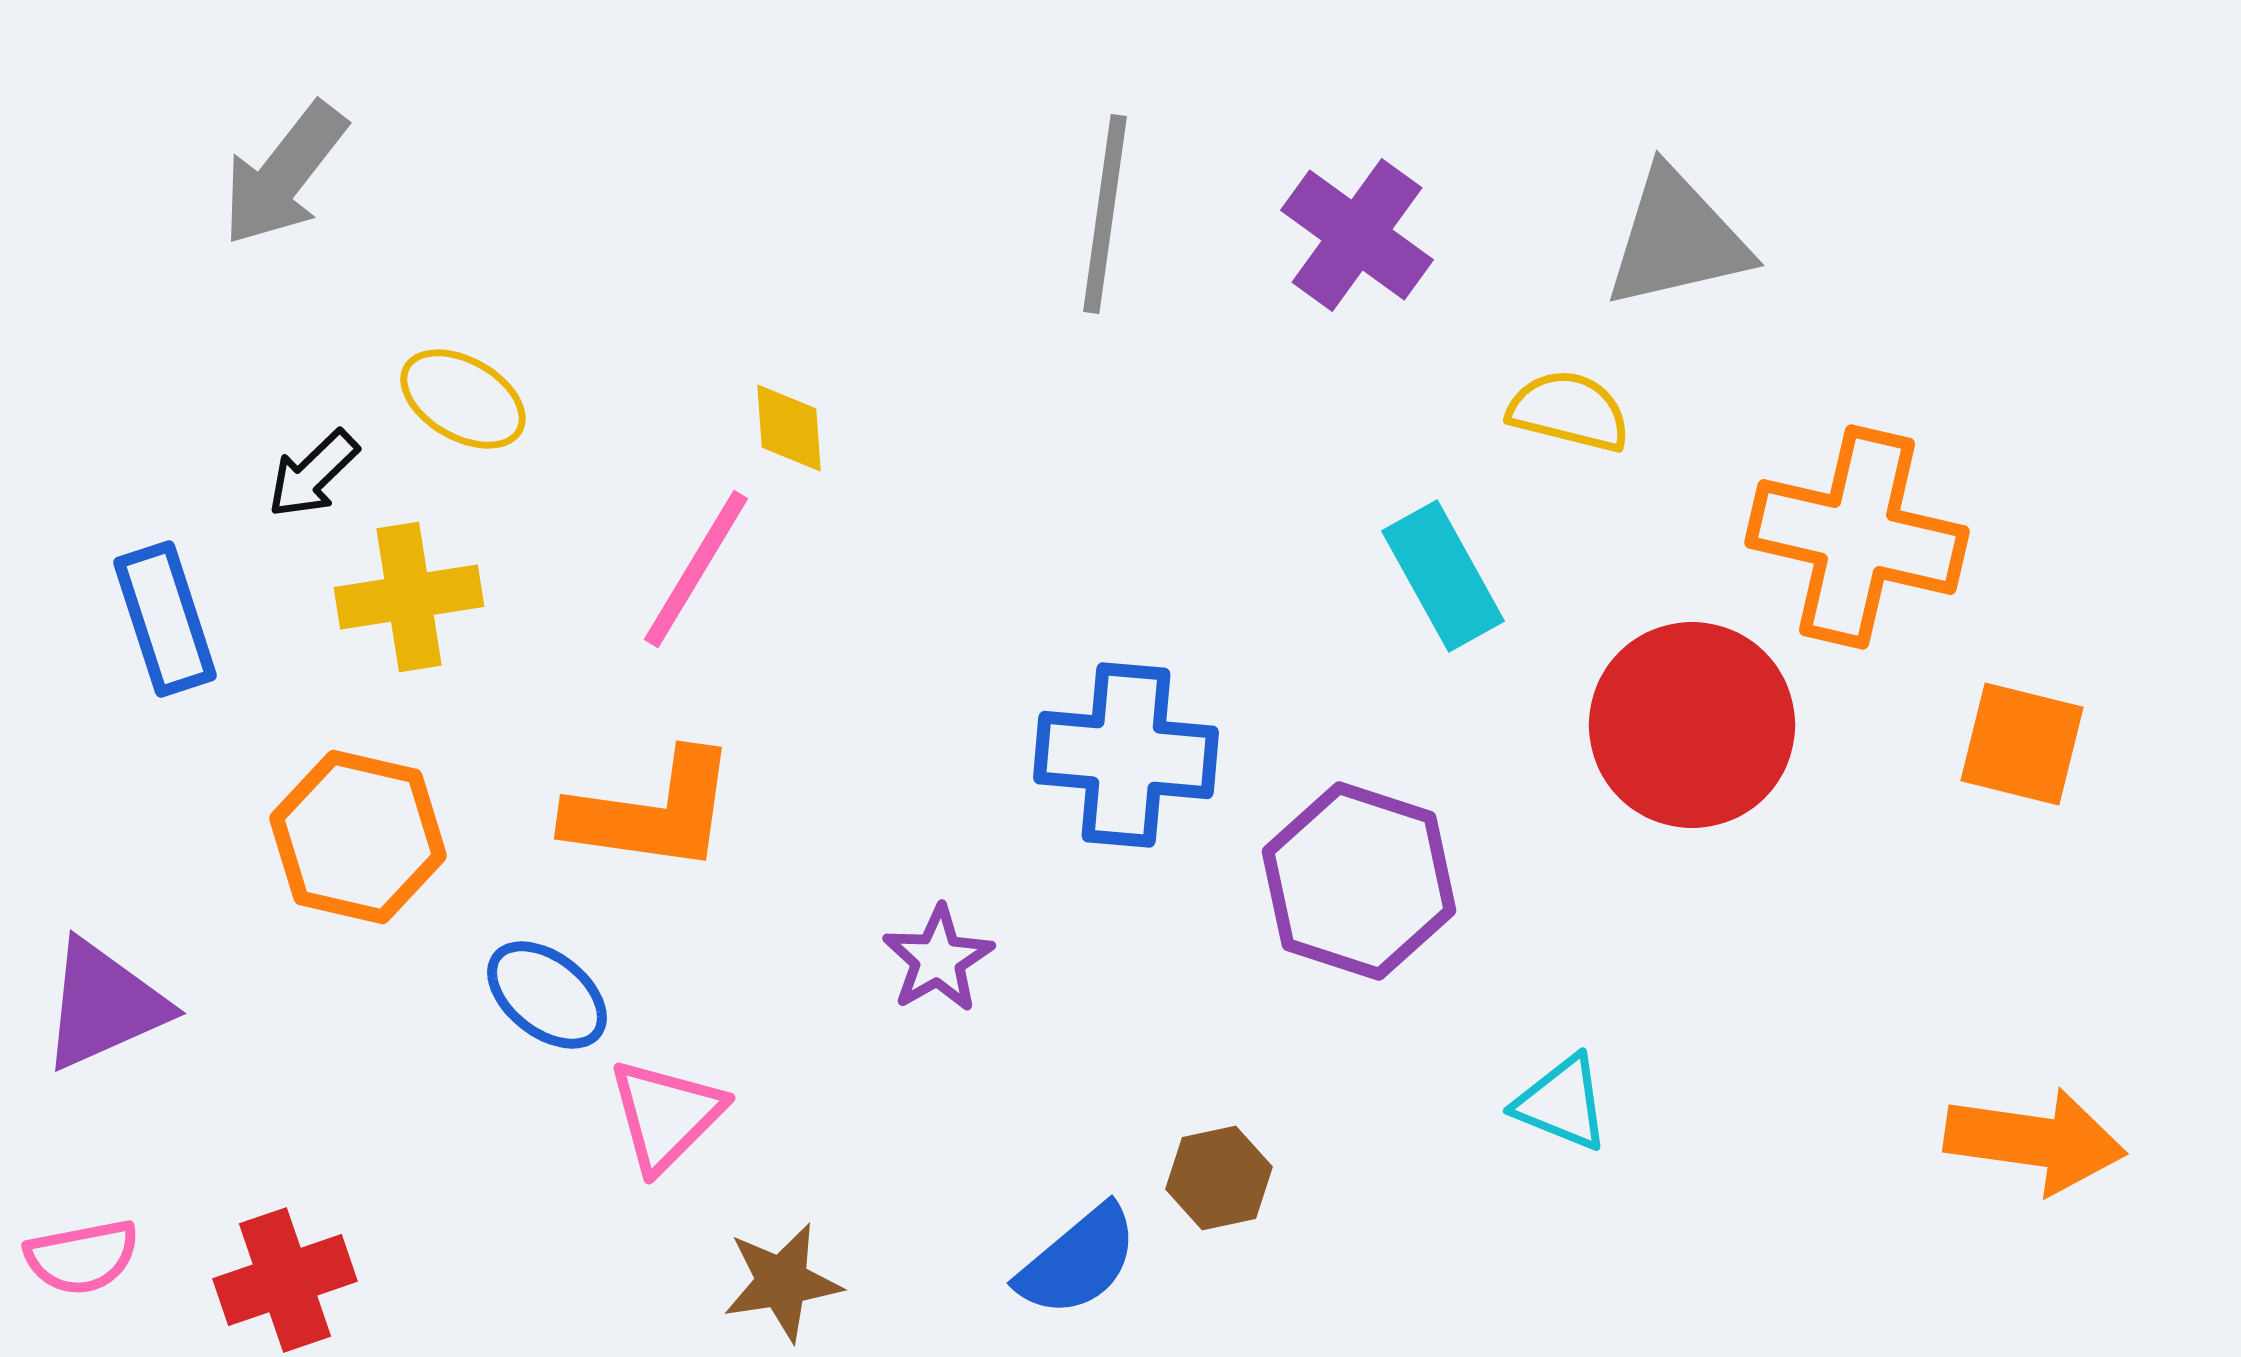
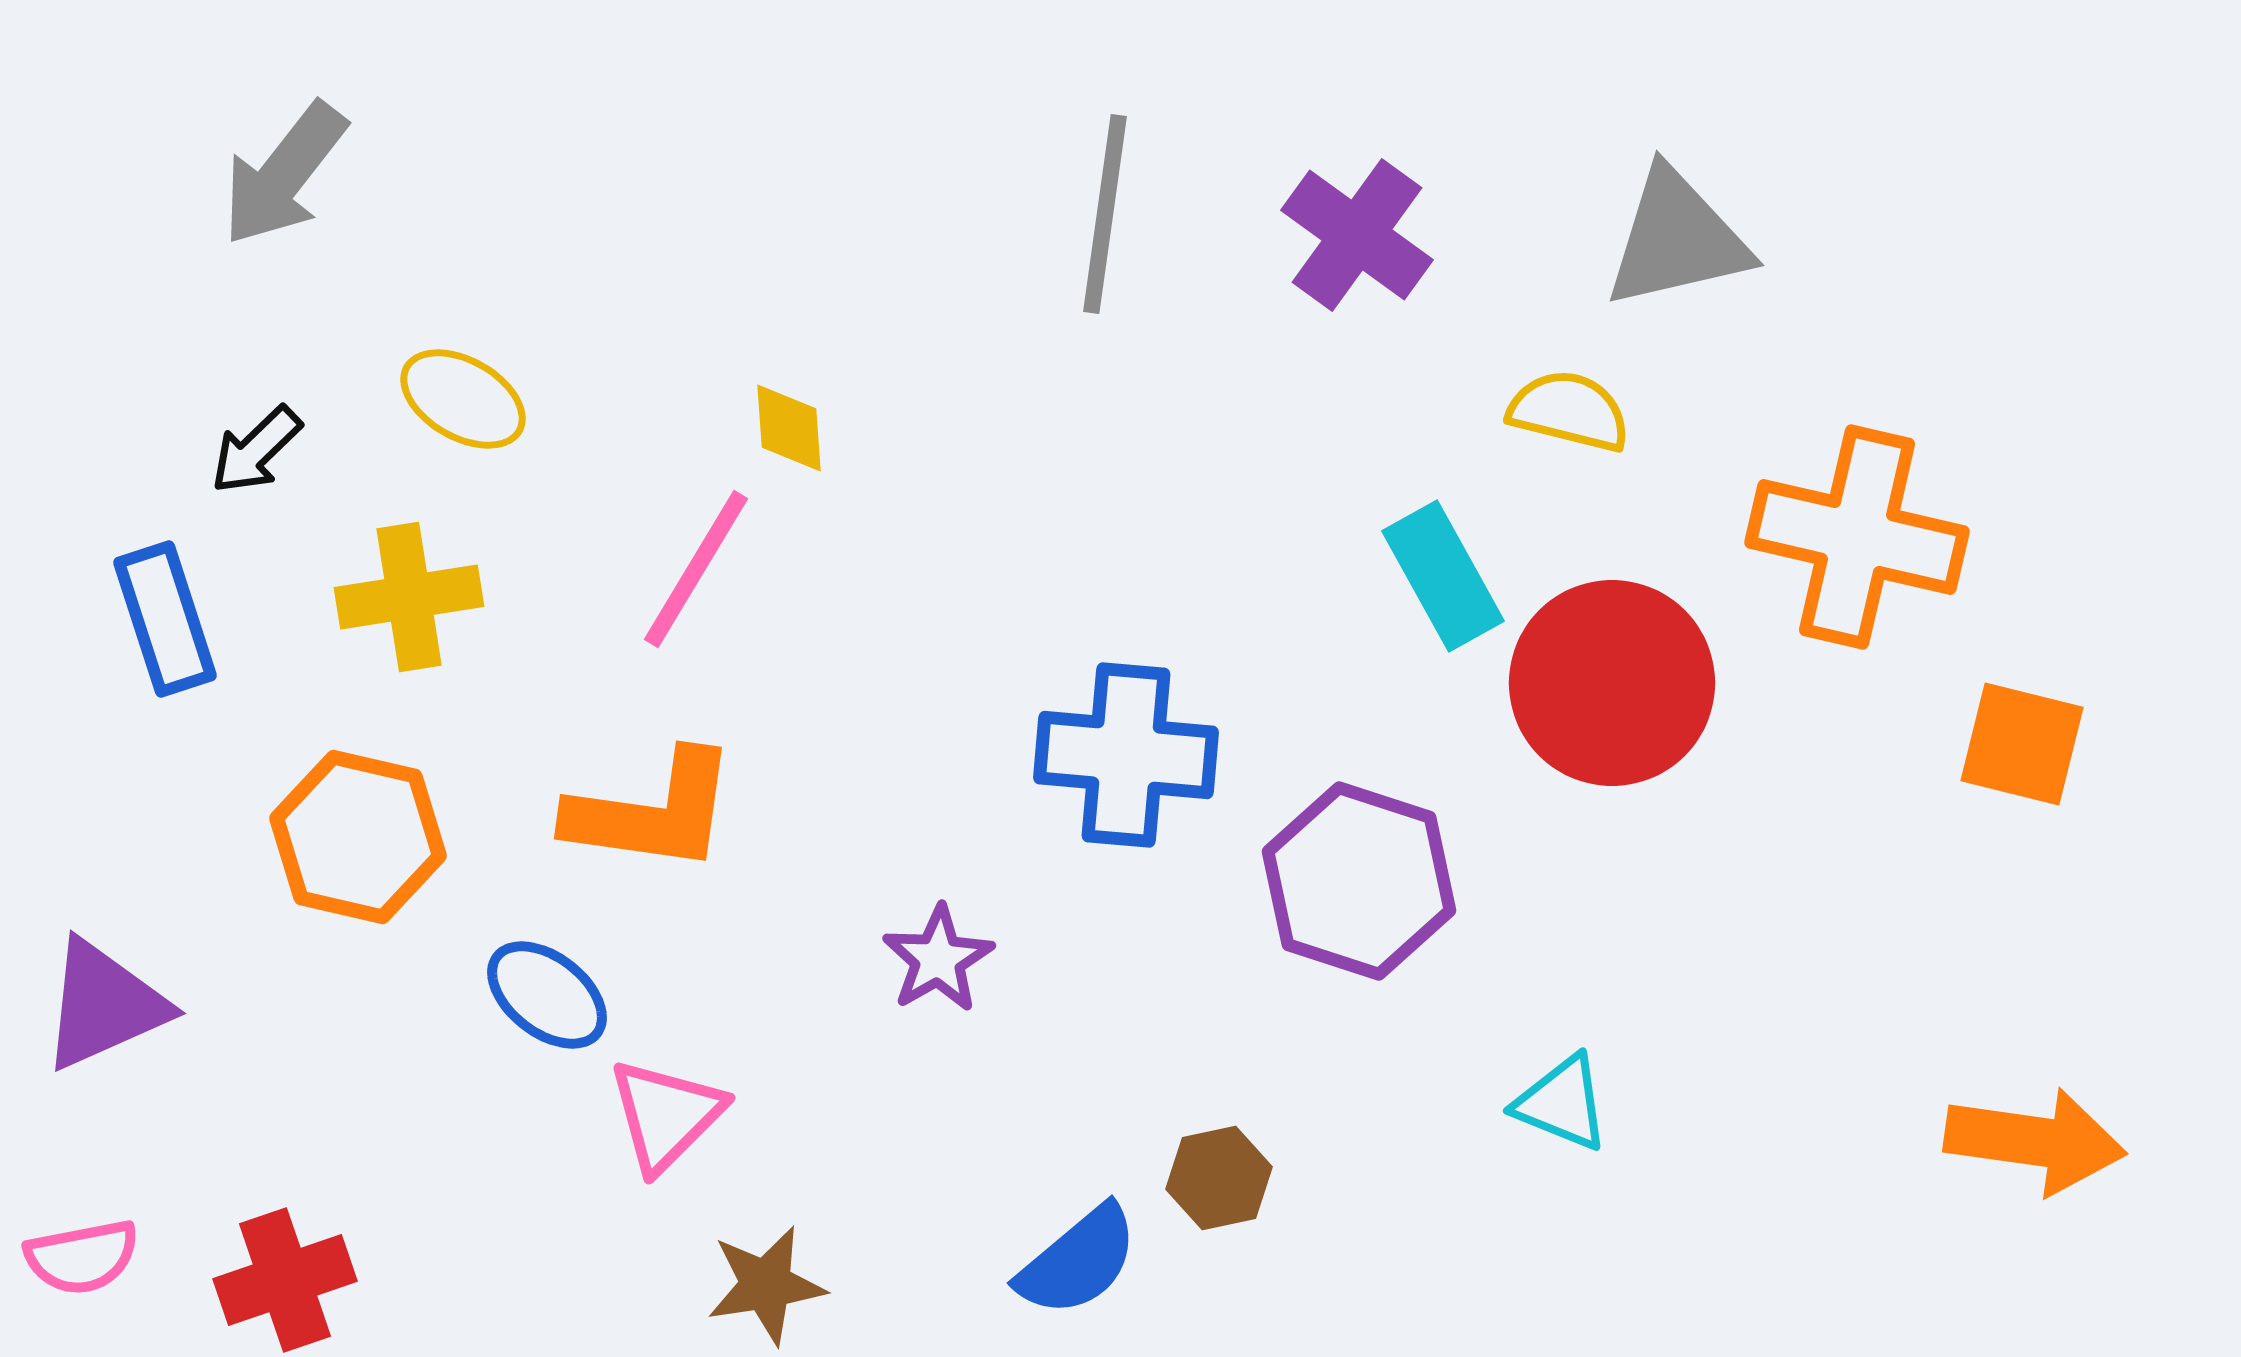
black arrow: moved 57 px left, 24 px up
red circle: moved 80 px left, 42 px up
brown star: moved 16 px left, 3 px down
